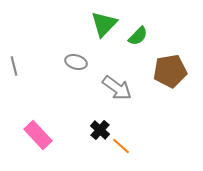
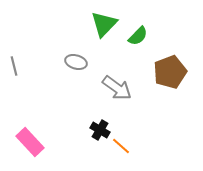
brown pentagon: moved 1 px down; rotated 12 degrees counterclockwise
black cross: rotated 12 degrees counterclockwise
pink rectangle: moved 8 px left, 7 px down
